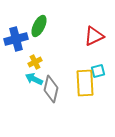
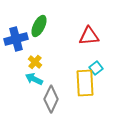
red triangle: moved 5 px left; rotated 20 degrees clockwise
yellow cross: rotated 24 degrees counterclockwise
cyan square: moved 2 px left, 3 px up; rotated 24 degrees counterclockwise
gray diamond: moved 10 px down; rotated 12 degrees clockwise
